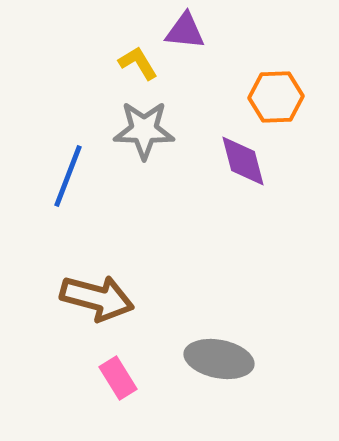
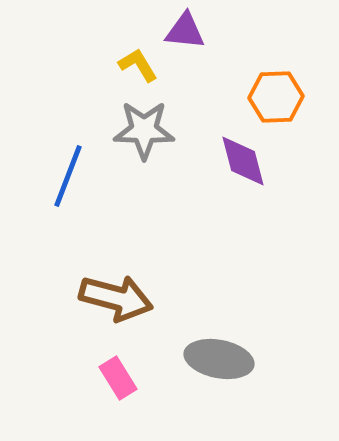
yellow L-shape: moved 2 px down
brown arrow: moved 19 px right
